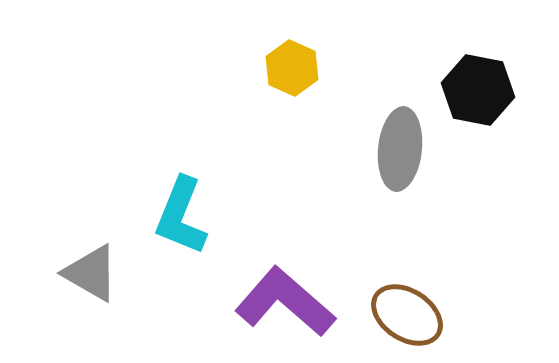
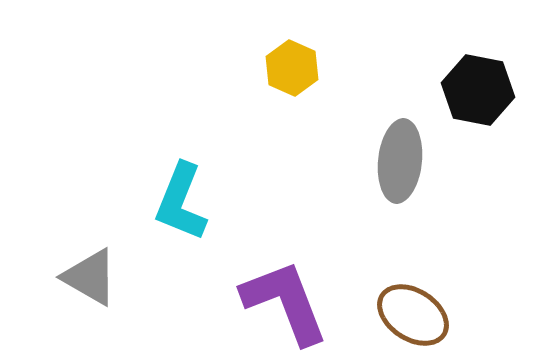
gray ellipse: moved 12 px down
cyan L-shape: moved 14 px up
gray triangle: moved 1 px left, 4 px down
purple L-shape: rotated 28 degrees clockwise
brown ellipse: moved 6 px right
